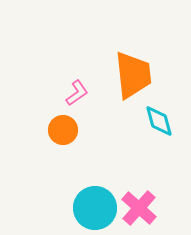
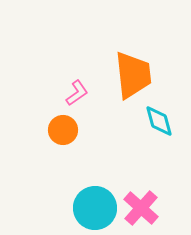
pink cross: moved 2 px right
